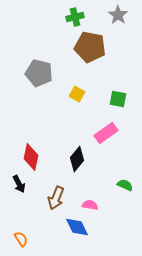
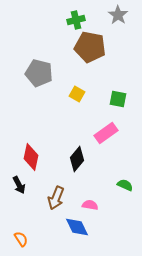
green cross: moved 1 px right, 3 px down
black arrow: moved 1 px down
